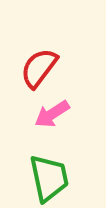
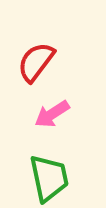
red semicircle: moved 3 px left, 6 px up
